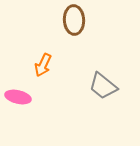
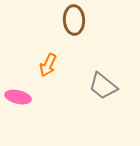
orange arrow: moved 5 px right
